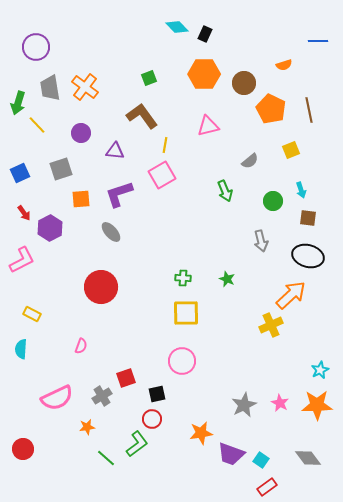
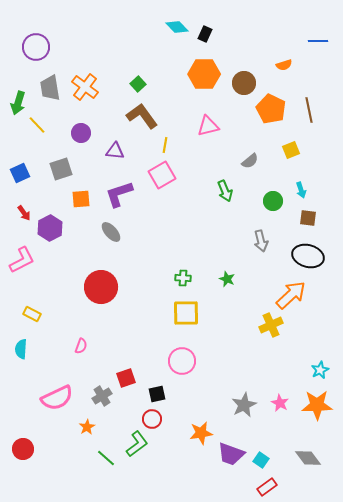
green square at (149, 78): moved 11 px left, 6 px down; rotated 21 degrees counterclockwise
orange star at (87, 427): rotated 21 degrees counterclockwise
